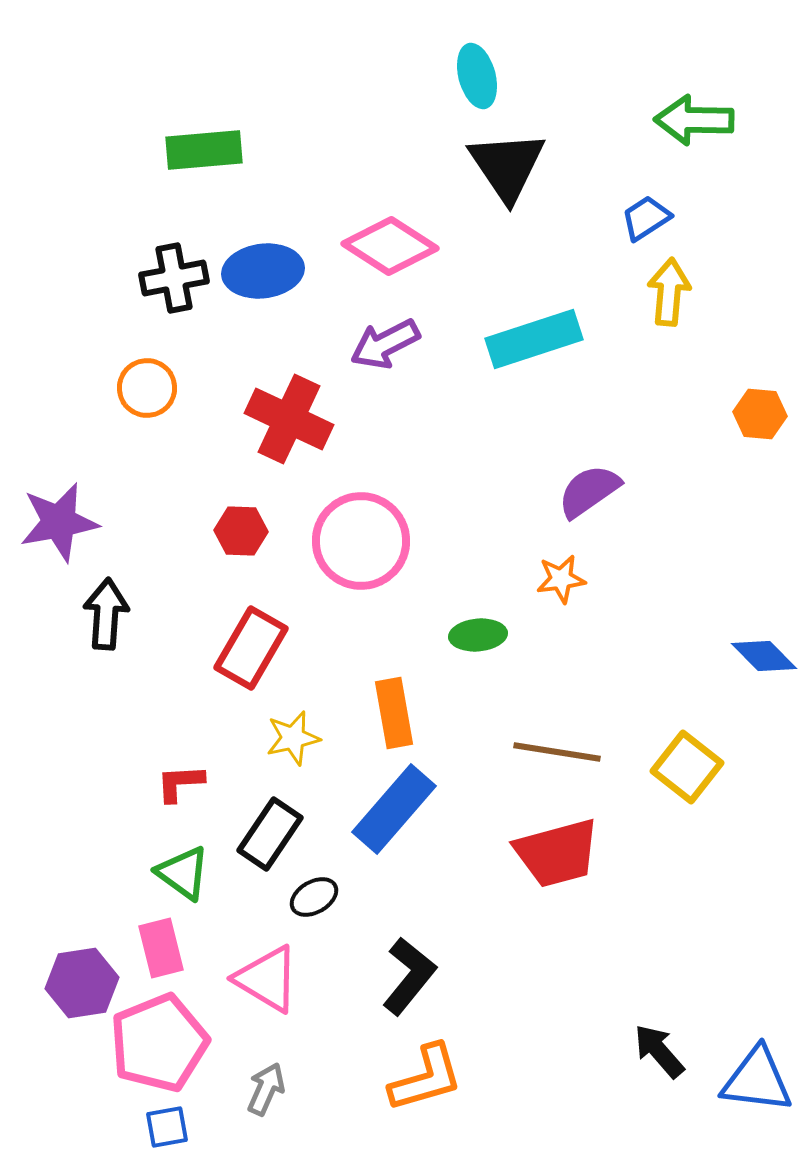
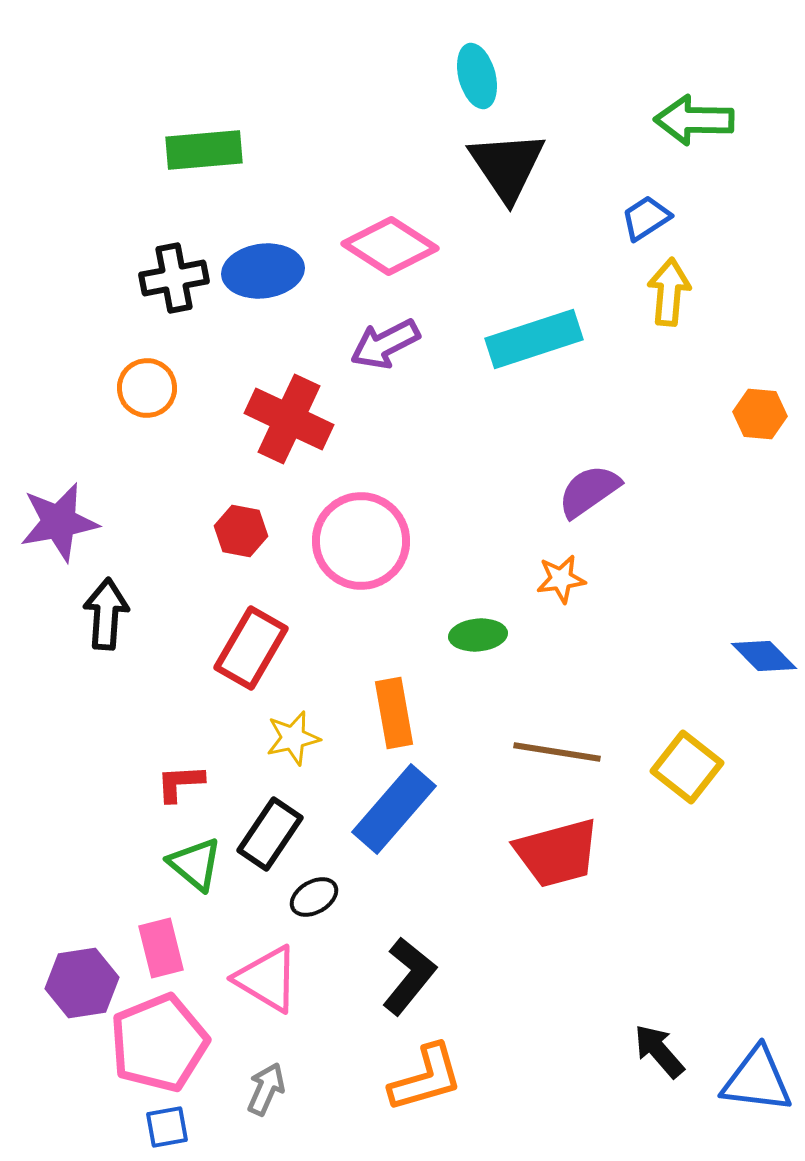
red hexagon at (241, 531): rotated 9 degrees clockwise
green triangle at (183, 873): moved 12 px right, 9 px up; rotated 4 degrees clockwise
